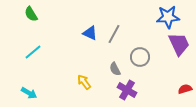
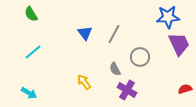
blue triangle: moved 5 px left; rotated 28 degrees clockwise
